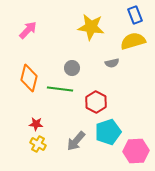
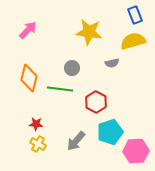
yellow star: moved 2 px left, 5 px down
cyan pentagon: moved 2 px right
